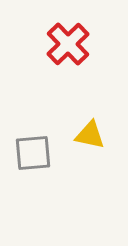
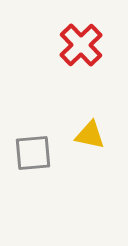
red cross: moved 13 px right, 1 px down
